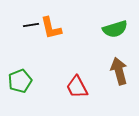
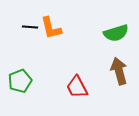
black line: moved 1 px left, 2 px down; rotated 14 degrees clockwise
green semicircle: moved 1 px right, 4 px down
